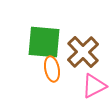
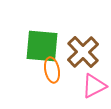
green square: moved 2 px left, 4 px down
orange ellipse: moved 1 px down
